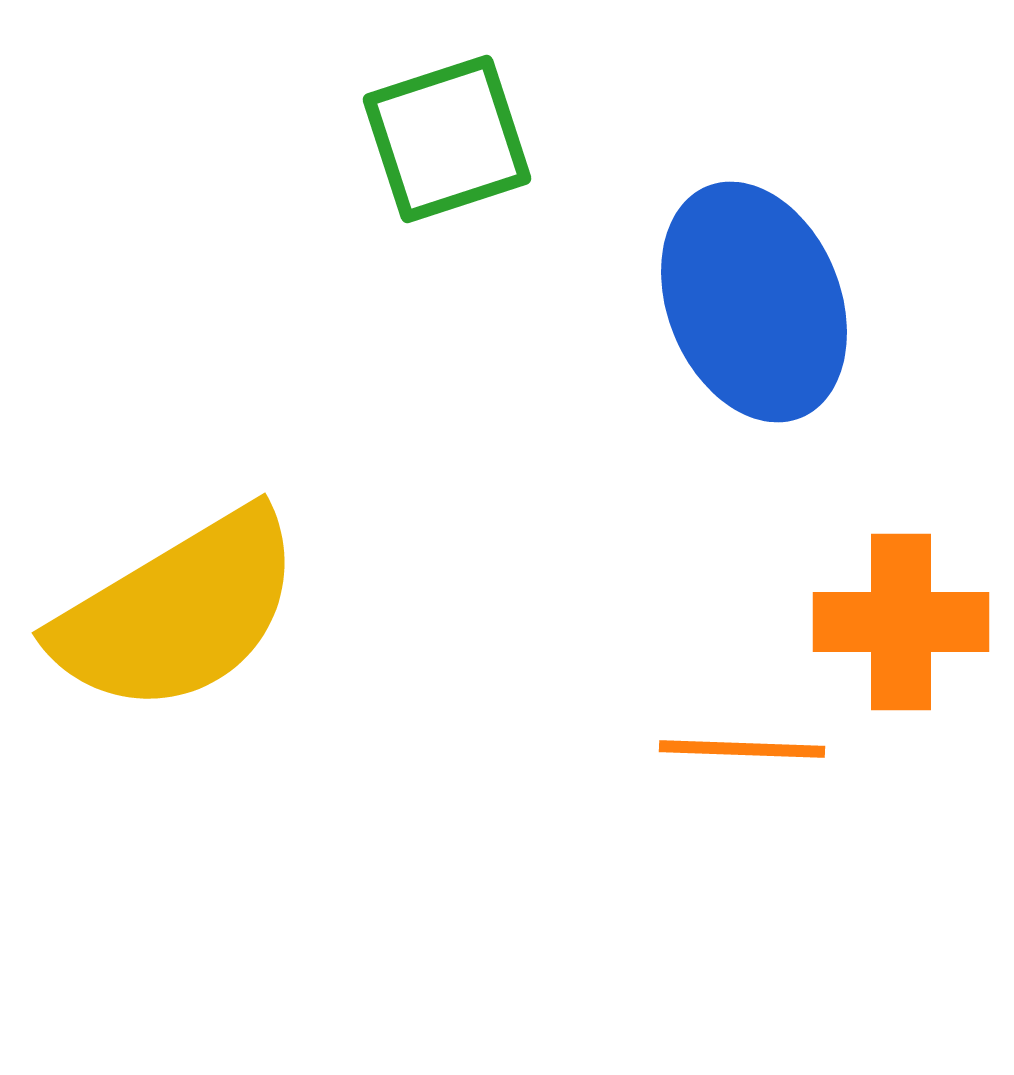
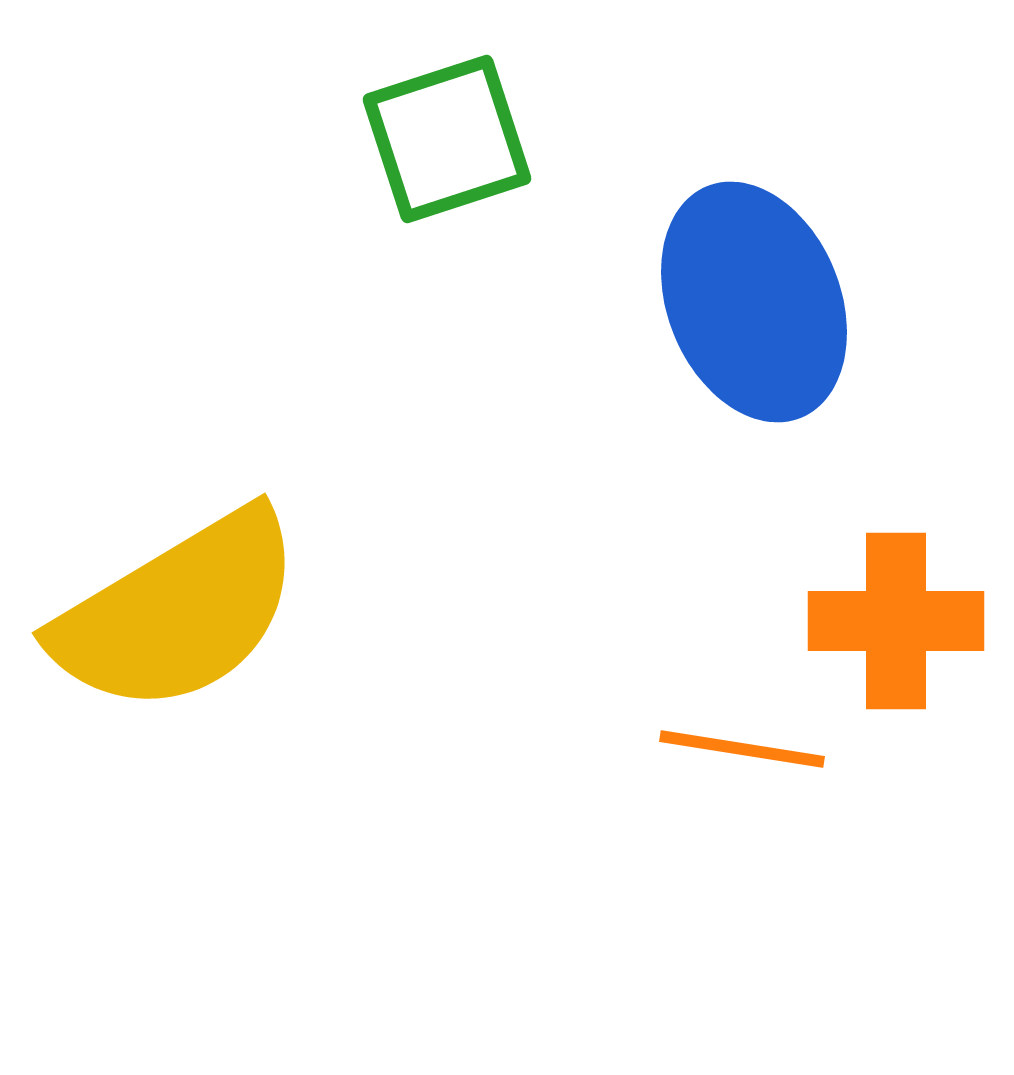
orange cross: moved 5 px left, 1 px up
orange line: rotated 7 degrees clockwise
